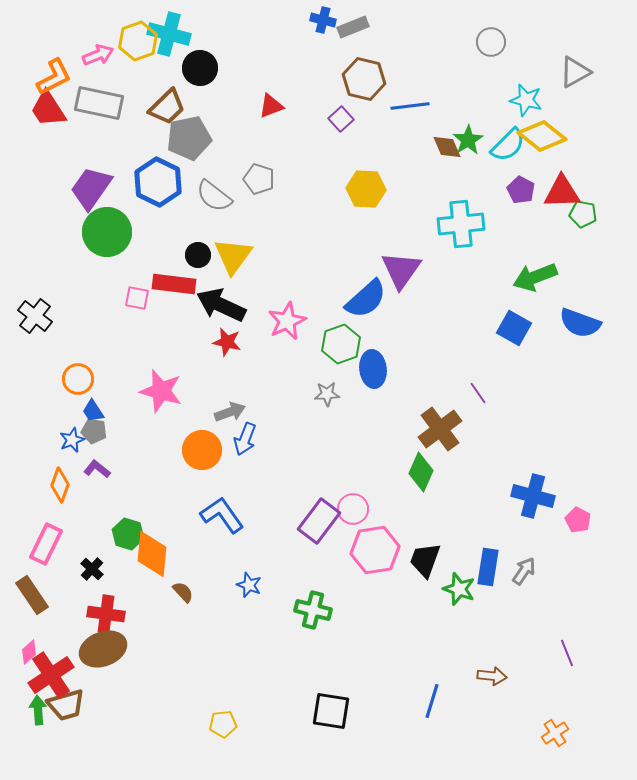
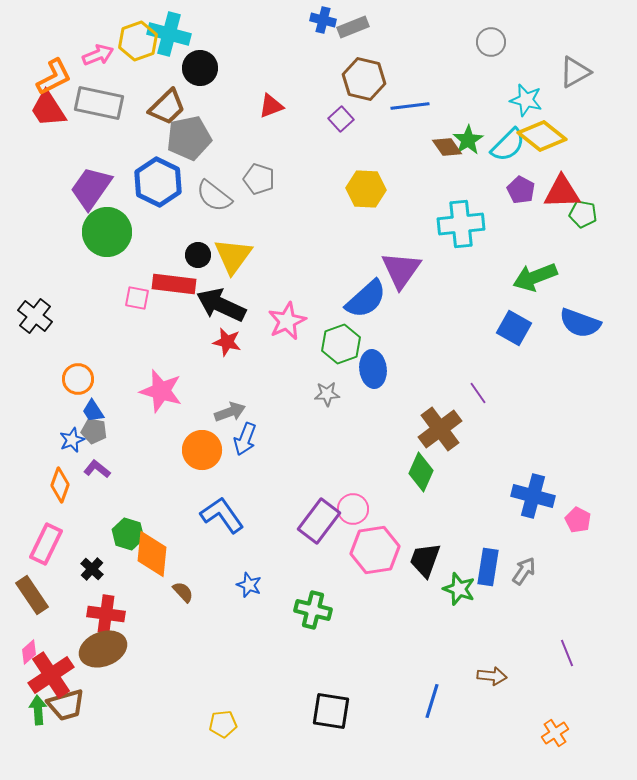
brown diamond at (447, 147): rotated 12 degrees counterclockwise
